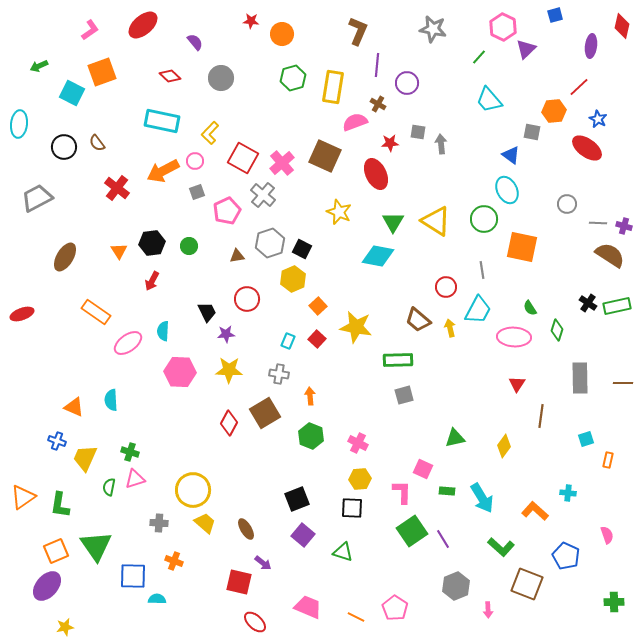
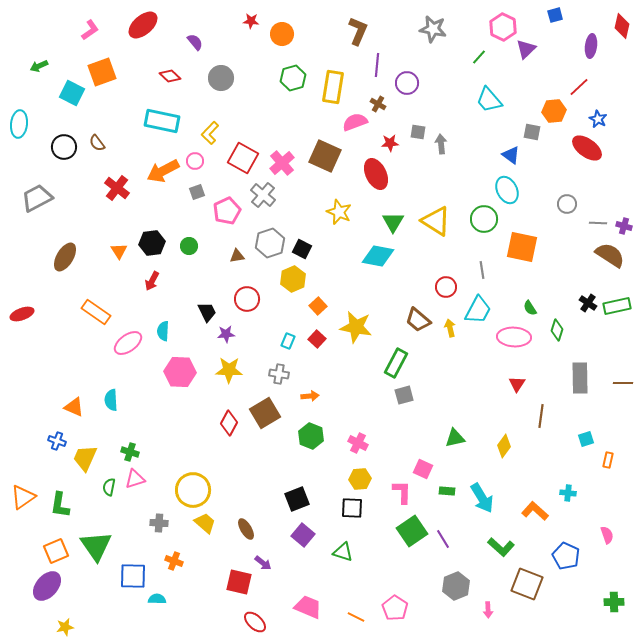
green rectangle at (398, 360): moved 2 px left, 3 px down; rotated 60 degrees counterclockwise
orange arrow at (310, 396): rotated 90 degrees clockwise
